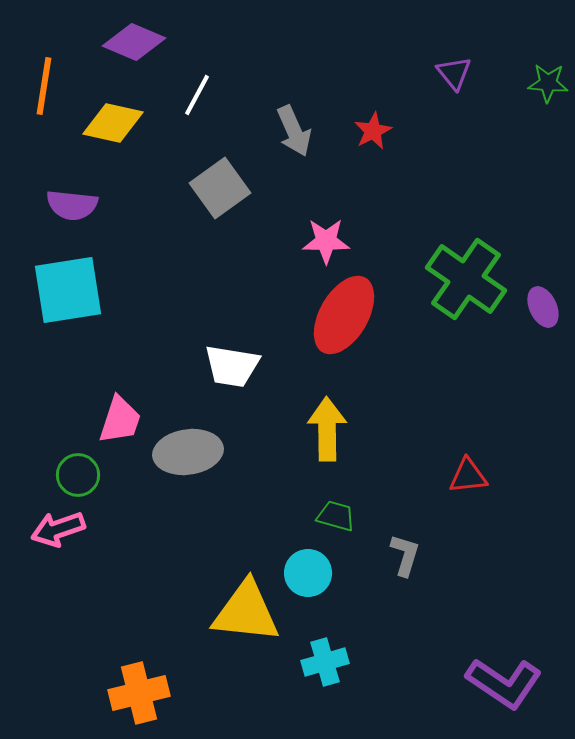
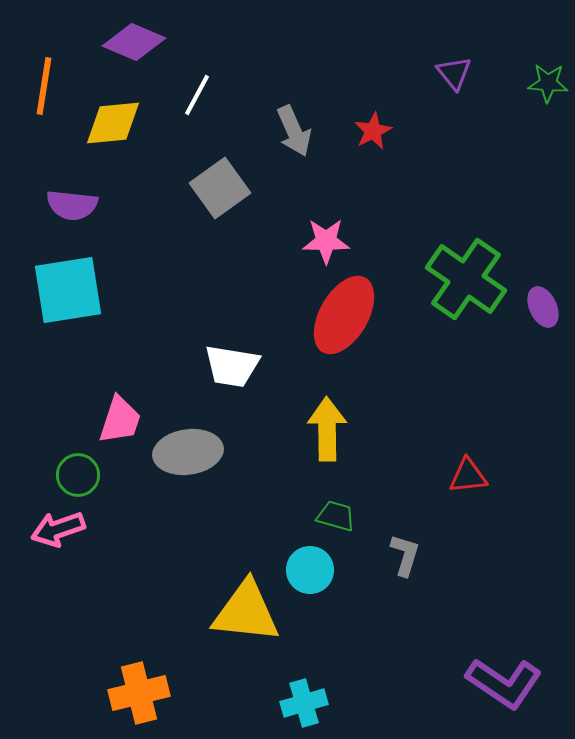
yellow diamond: rotated 18 degrees counterclockwise
cyan circle: moved 2 px right, 3 px up
cyan cross: moved 21 px left, 41 px down
